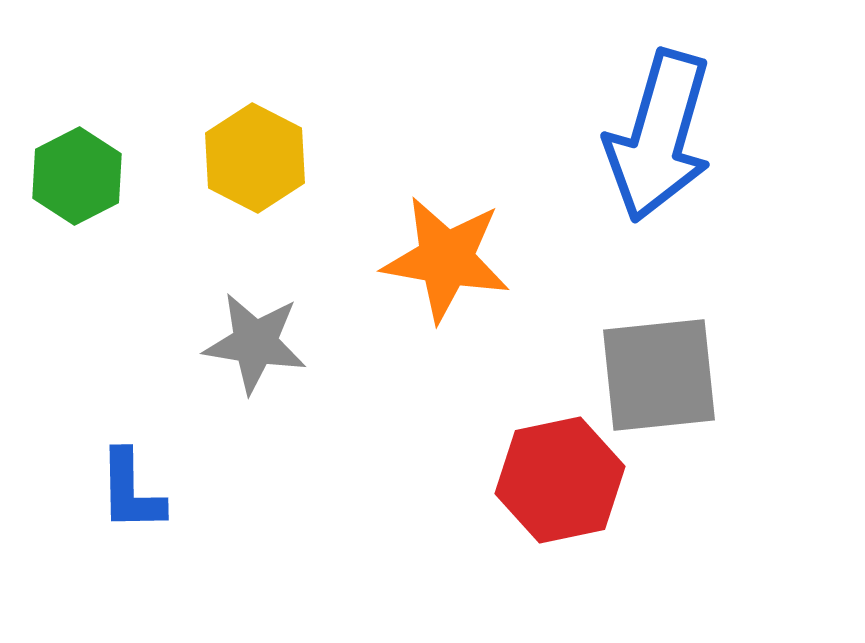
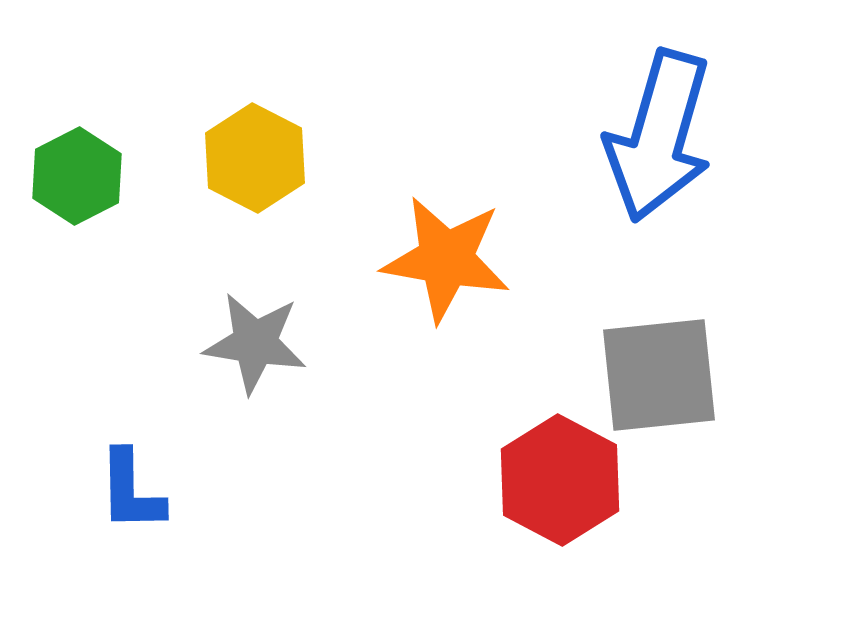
red hexagon: rotated 20 degrees counterclockwise
